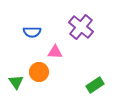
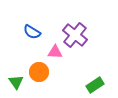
purple cross: moved 6 px left, 8 px down
blue semicircle: rotated 30 degrees clockwise
